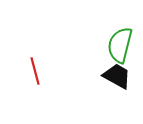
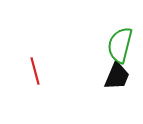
black trapezoid: rotated 84 degrees clockwise
